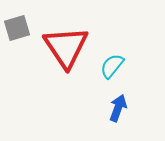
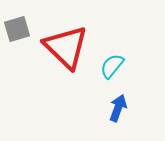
gray square: moved 1 px down
red triangle: rotated 12 degrees counterclockwise
